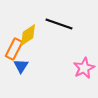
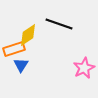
orange rectangle: rotated 45 degrees clockwise
blue triangle: moved 1 px up
